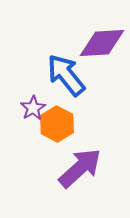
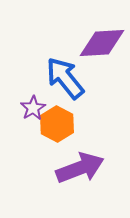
blue arrow: moved 1 px left, 3 px down
purple arrow: rotated 21 degrees clockwise
